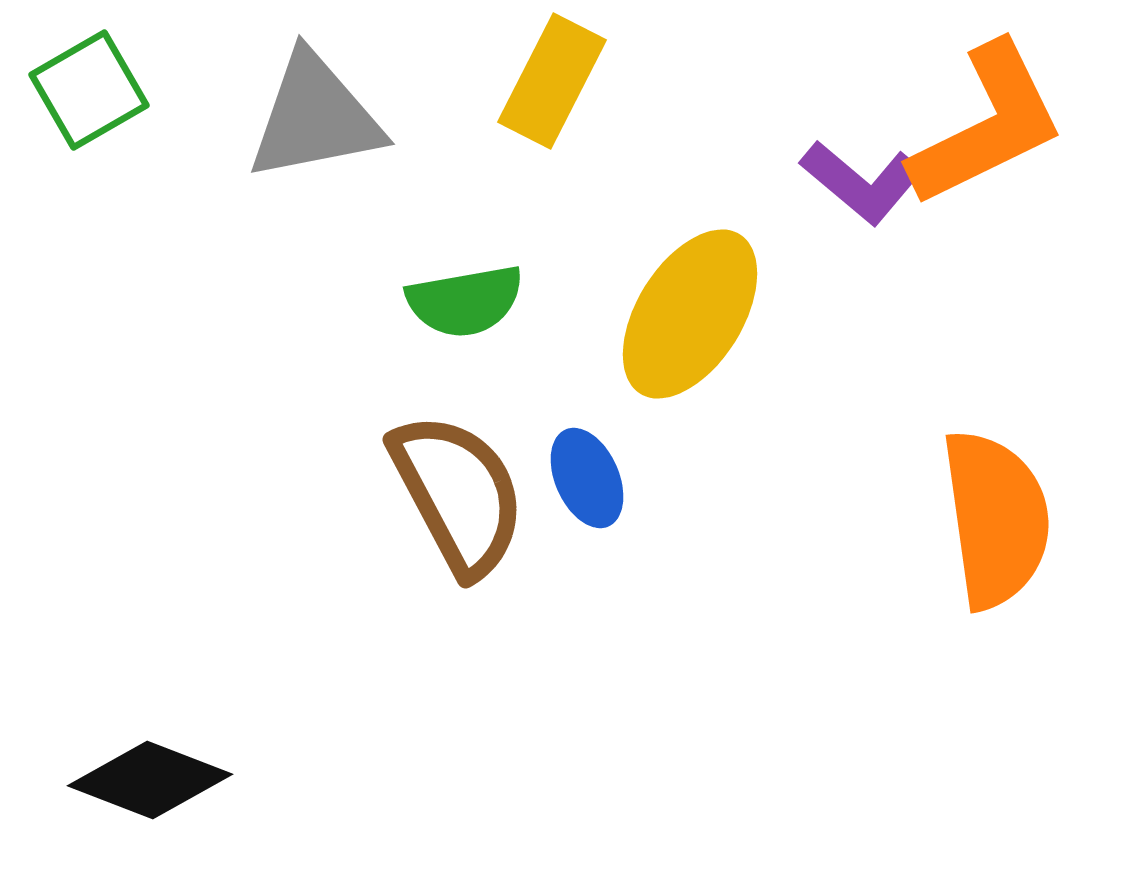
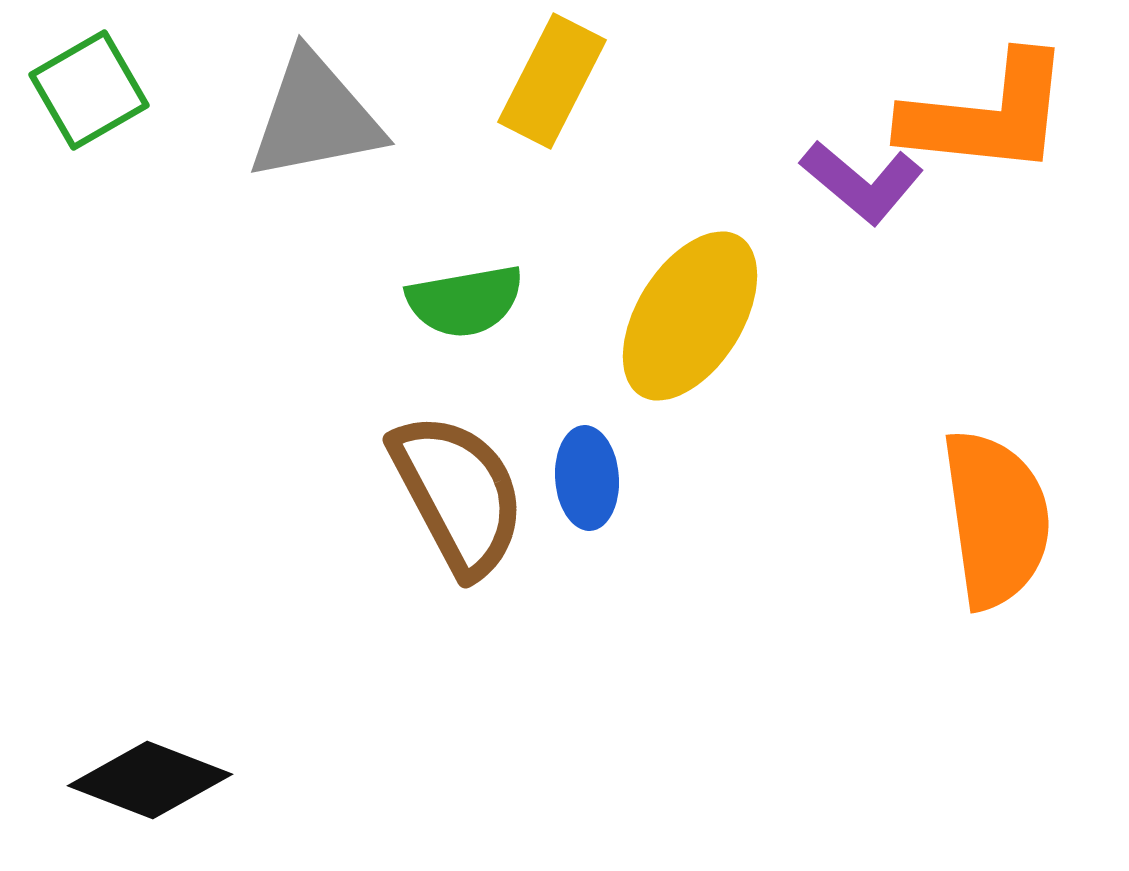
orange L-shape: moved 10 px up; rotated 32 degrees clockwise
yellow ellipse: moved 2 px down
blue ellipse: rotated 20 degrees clockwise
